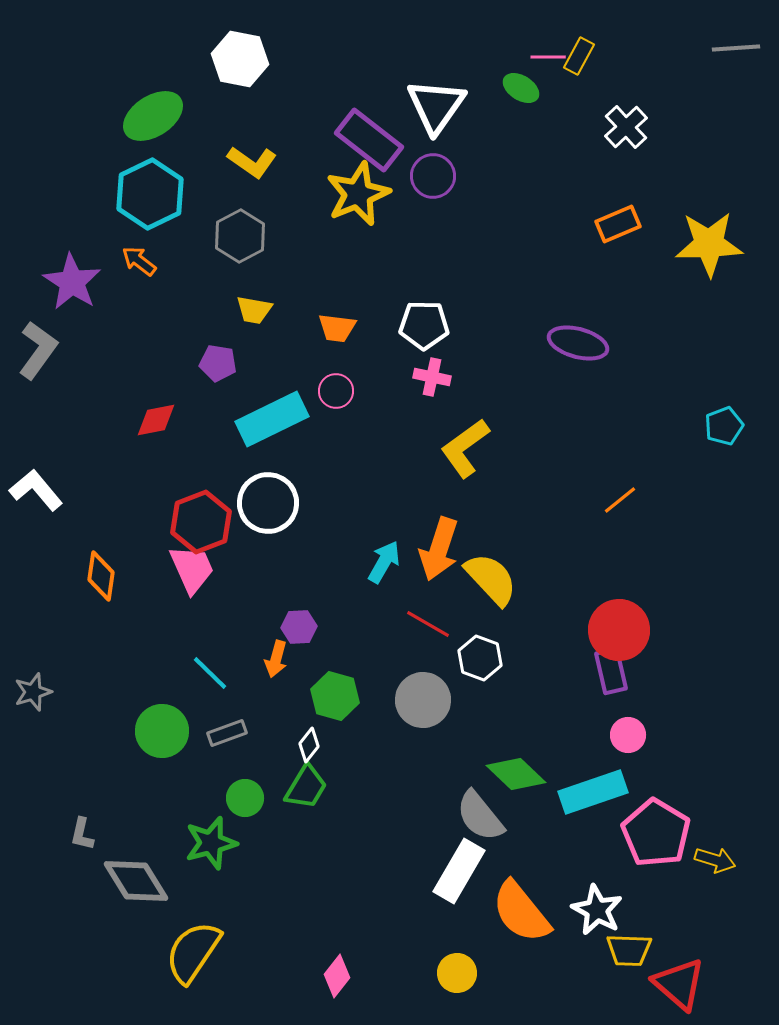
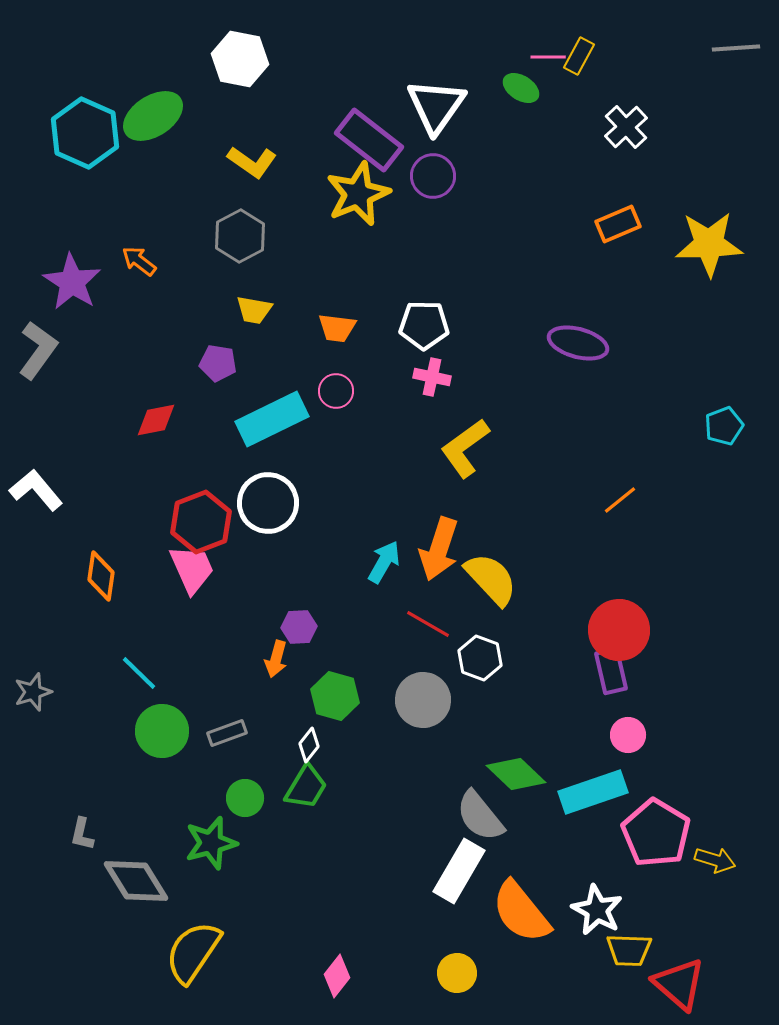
cyan hexagon at (150, 194): moved 65 px left, 61 px up; rotated 10 degrees counterclockwise
cyan line at (210, 673): moved 71 px left
